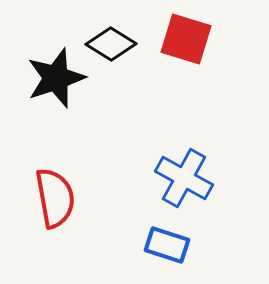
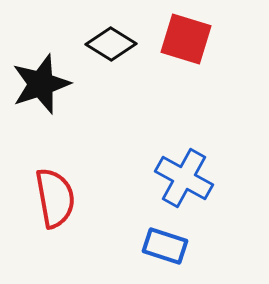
black star: moved 15 px left, 6 px down
blue rectangle: moved 2 px left, 1 px down
